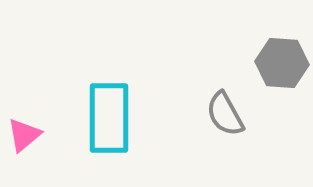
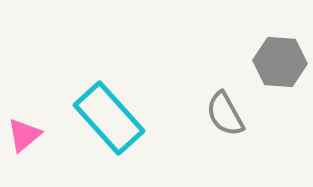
gray hexagon: moved 2 px left, 1 px up
cyan rectangle: rotated 42 degrees counterclockwise
